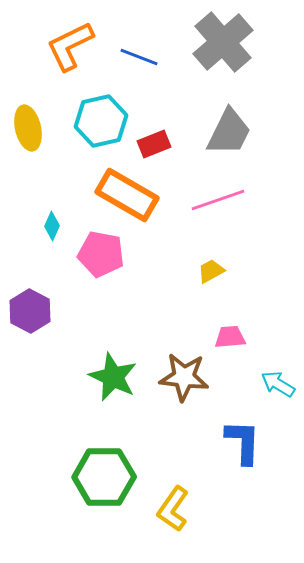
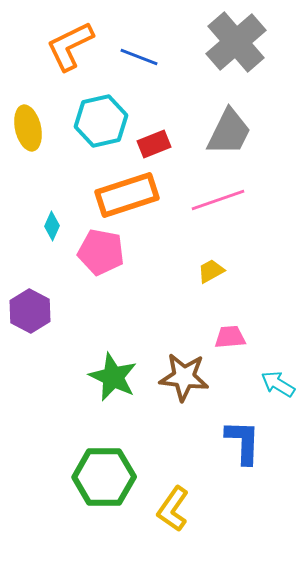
gray cross: moved 13 px right
orange rectangle: rotated 48 degrees counterclockwise
pink pentagon: moved 2 px up
